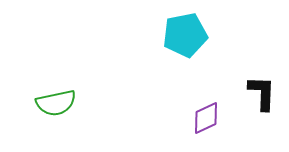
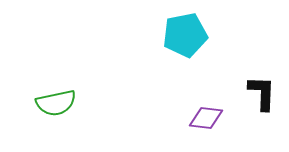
purple diamond: rotated 32 degrees clockwise
